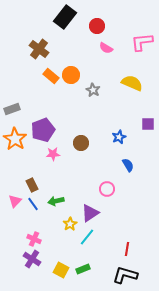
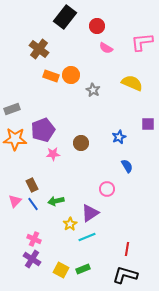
orange rectangle: rotated 21 degrees counterclockwise
orange star: rotated 30 degrees counterclockwise
blue semicircle: moved 1 px left, 1 px down
cyan line: rotated 30 degrees clockwise
